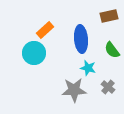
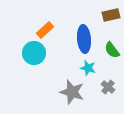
brown rectangle: moved 2 px right, 1 px up
blue ellipse: moved 3 px right
gray star: moved 2 px left, 2 px down; rotated 20 degrees clockwise
